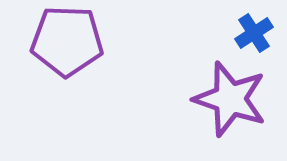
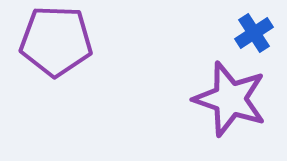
purple pentagon: moved 11 px left
